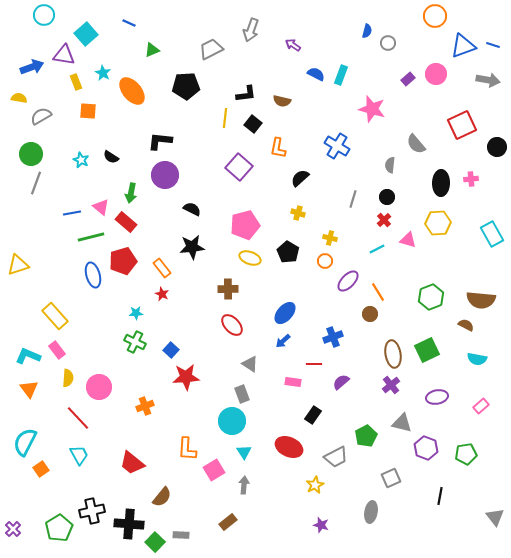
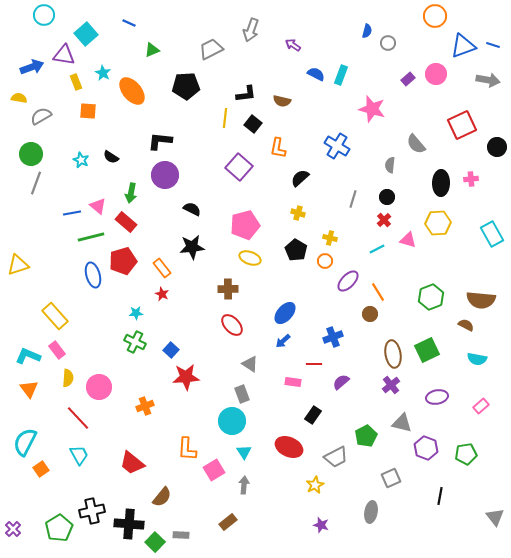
pink triangle at (101, 207): moved 3 px left, 1 px up
black pentagon at (288, 252): moved 8 px right, 2 px up
